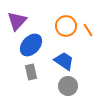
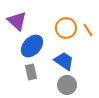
purple triangle: rotated 30 degrees counterclockwise
orange circle: moved 2 px down
blue ellipse: moved 1 px right, 1 px down
gray circle: moved 1 px left, 1 px up
